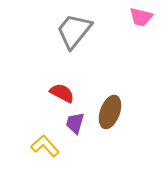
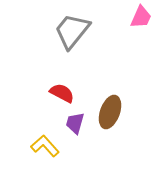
pink trapezoid: rotated 80 degrees counterclockwise
gray trapezoid: moved 2 px left
